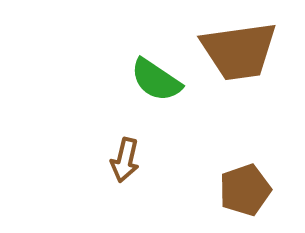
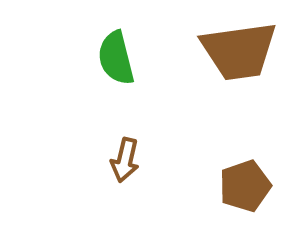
green semicircle: moved 40 px left, 22 px up; rotated 42 degrees clockwise
brown pentagon: moved 4 px up
